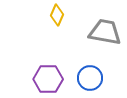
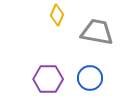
gray trapezoid: moved 8 px left
